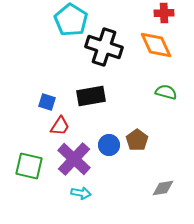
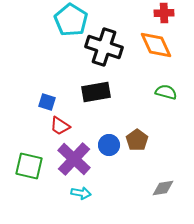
black rectangle: moved 5 px right, 4 px up
red trapezoid: rotated 90 degrees clockwise
